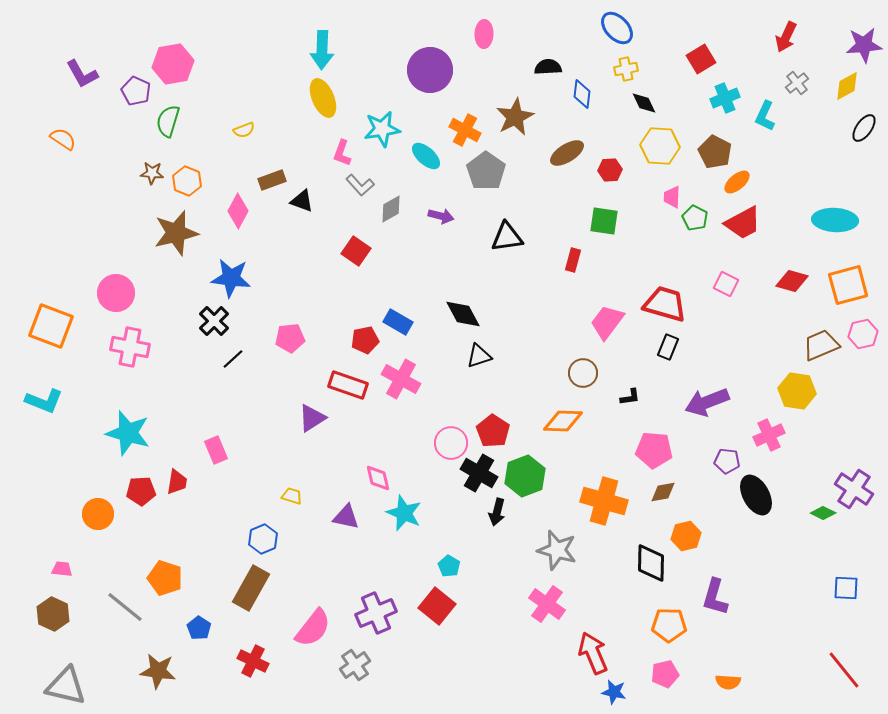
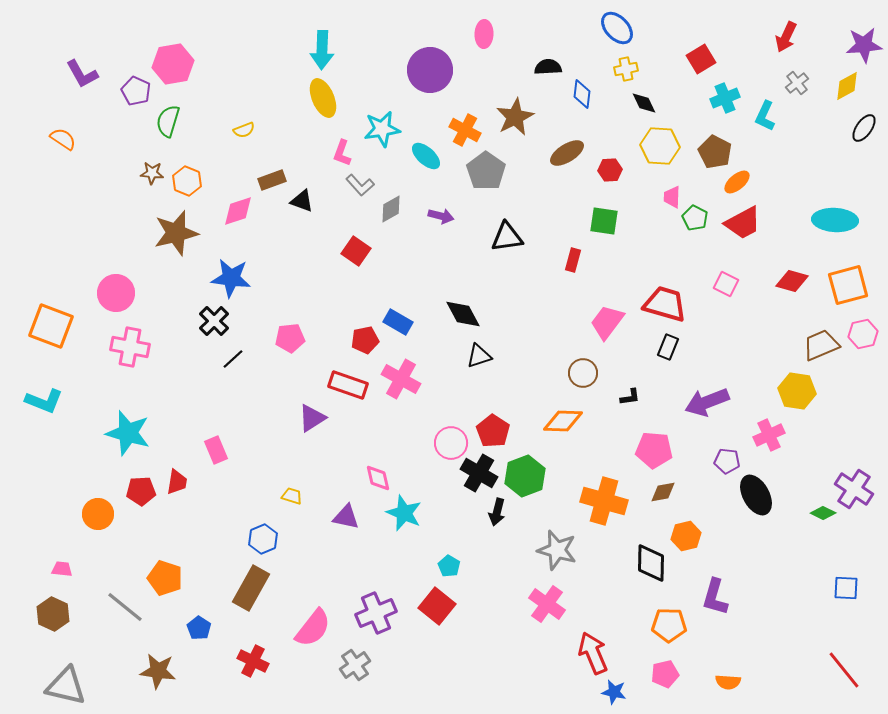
pink diamond at (238, 211): rotated 44 degrees clockwise
